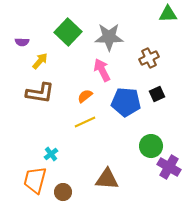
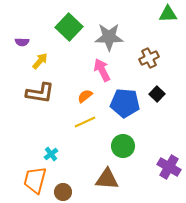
green square: moved 1 px right, 5 px up
black square: rotated 21 degrees counterclockwise
blue pentagon: moved 1 px left, 1 px down
green circle: moved 28 px left
